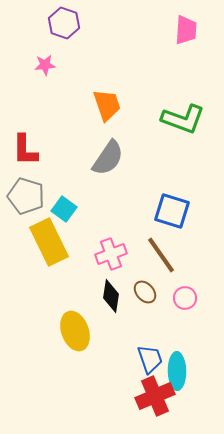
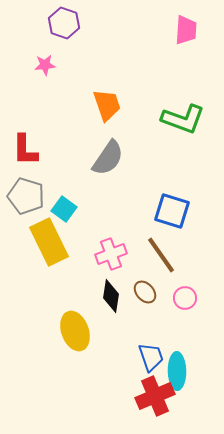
blue trapezoid: moved 1 px right, 2 px up
